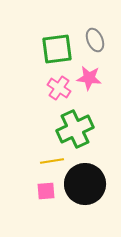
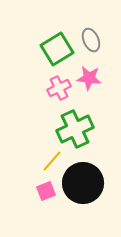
gray ellipse: moved 4 px left
green square: rotated 24 degrees counterclockwise
pink cross: rotated 30 degrees clockwise
yellow line: rotated 40 degrees counterclockwise
black circle: moved 2 px left, 1 px up
pink square: rotated 18 degrees counterclockwise
